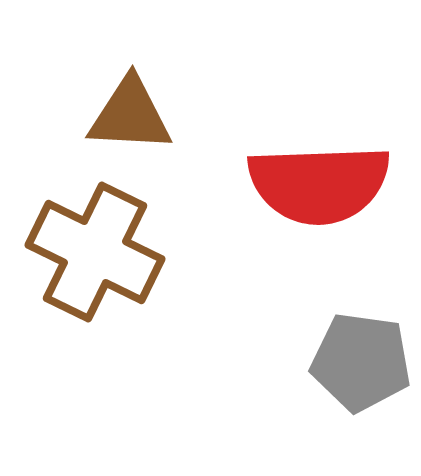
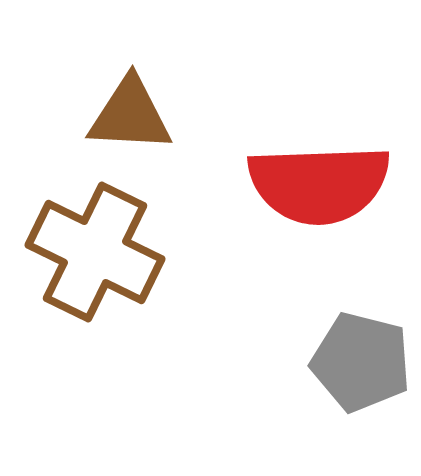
gray pentagon: rotated 6 degrees clockwise
